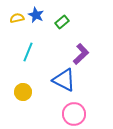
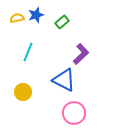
blue star: rotated 28 degrees clockwise
pink circle: moved 1 px up
